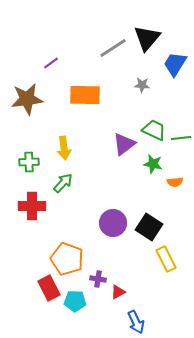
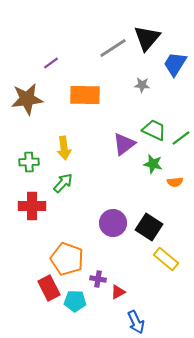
green line: rotated 30 degrees counterclockwise
yellow rectangle: rotated 25 degrees counterclockwise
